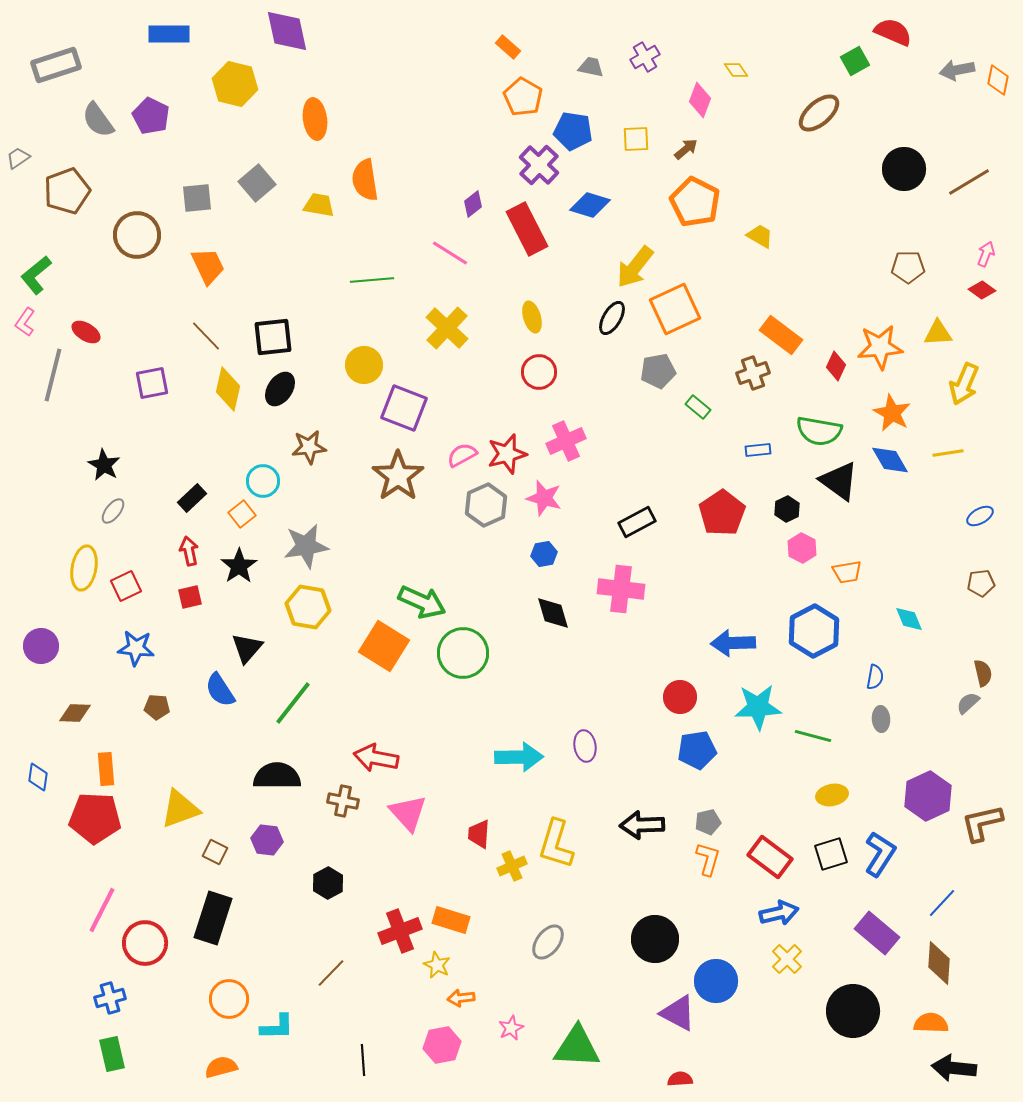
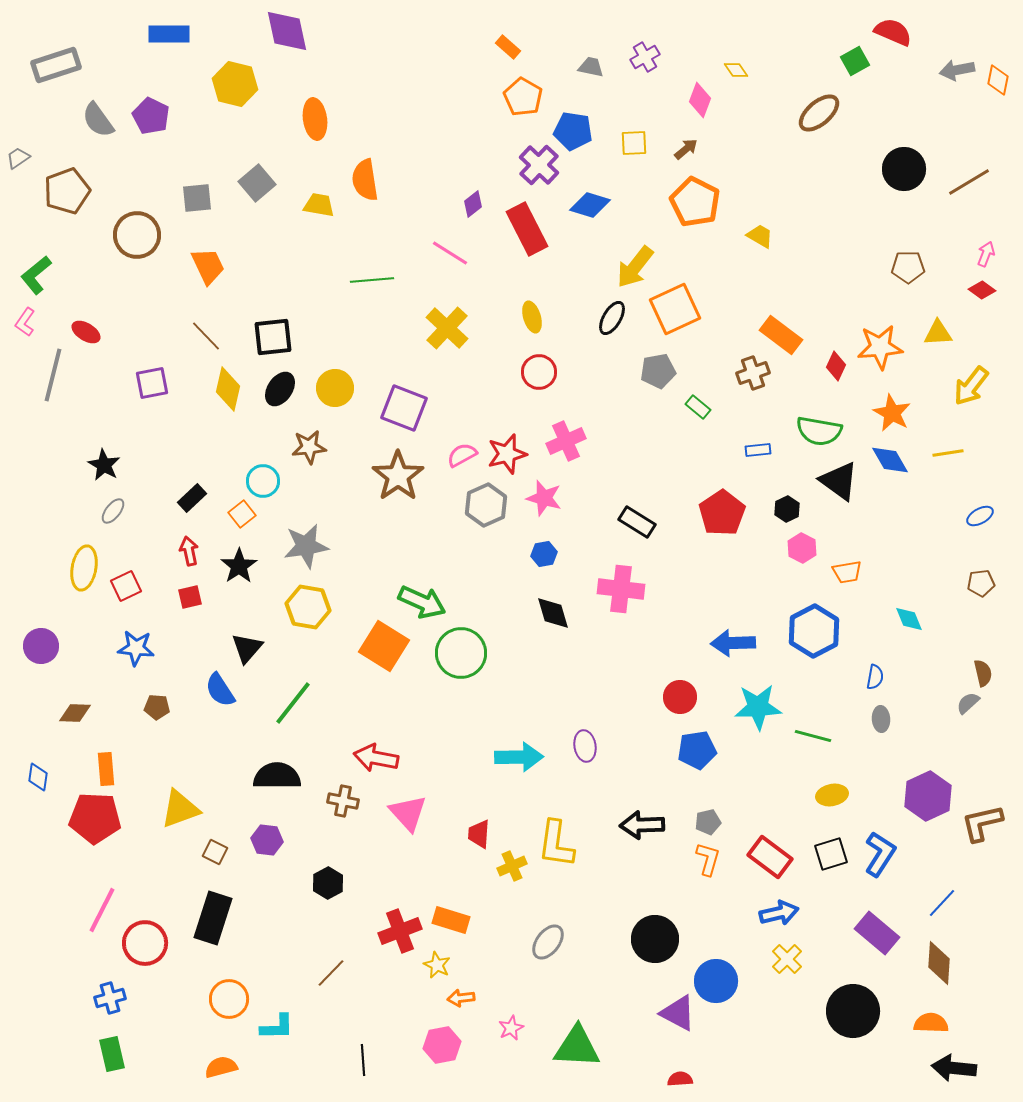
yellow square at (636, 139): moved 2 px left, 4 px down
yellow circle at (364, 365): moved 29 px left, 23 px down
yellow arrow at (964, 384): moved 7 px right, 2 px down; rotated 15 degrees clockwise
black rectangle at (637, 522): rotated 60 degrees clockwise
green circle at (463, 653): moved 2 px left
yellow L-shape at (556, 844): rotated 9 degrees counterclockwise
